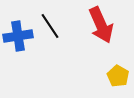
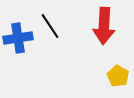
red arrow: moved 3 px right, 1 px down; rotated 27 degrees clockwise
blue cross: moved 2 px down
